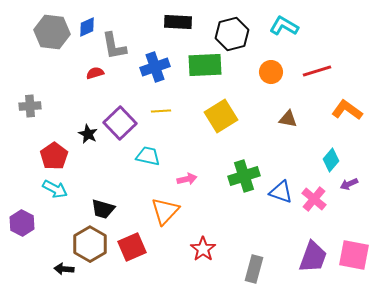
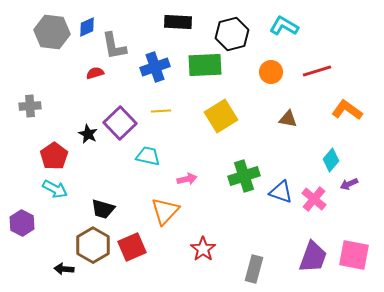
brown hexagon: moved 3 px right, 1 px down
